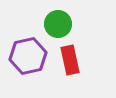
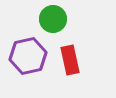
green circle: moved 5 px left, 5 px up
